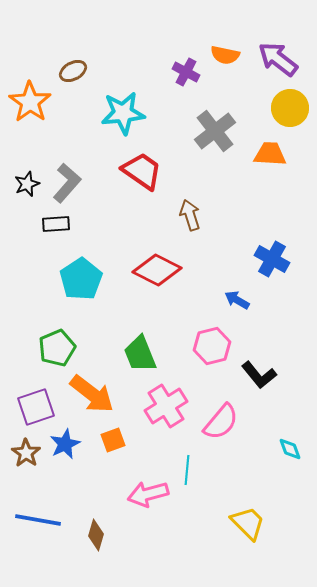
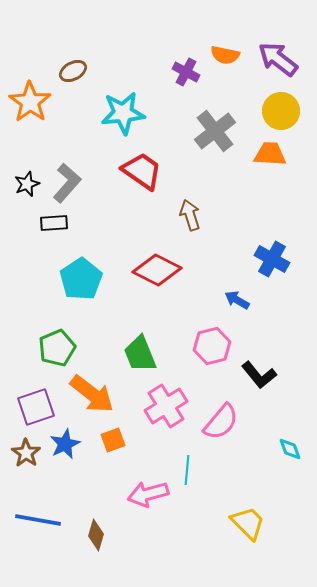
yellow circle: moved 9 px left, 3 px down
black rectangle: moved 2 px left, 1 px up
